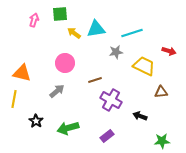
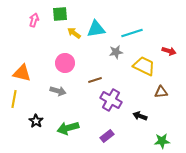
gray arrow: moved 1 px right; rotated 56 degrees clockwise
